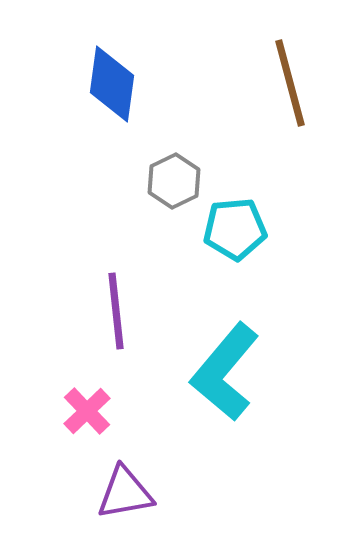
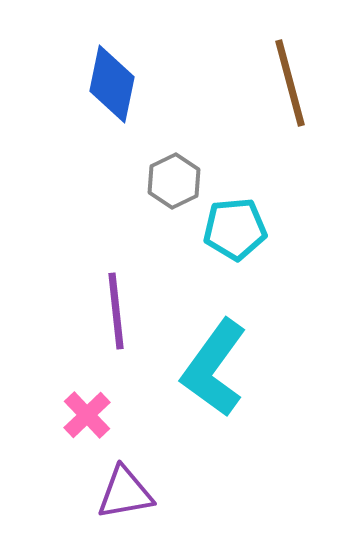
blue diamond: rotated 4 degrees clockwise
cyan L-shape: moved 11 px left, 4 px up; rotated 4 degrees counterclockwise
pink cross: moved 4 px down
